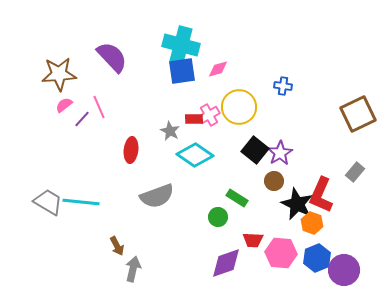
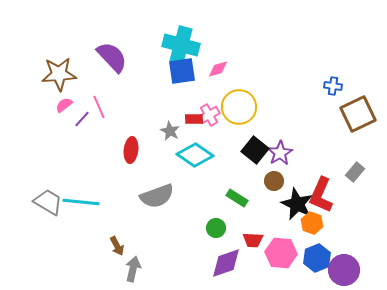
blue cross: moved 50 px right
green circle: moved 2 px left, 11 px down
